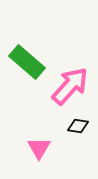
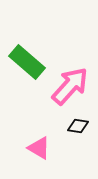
pink triangle: rotated 30 degrees counterclockwise
